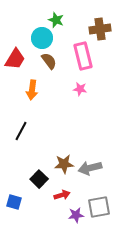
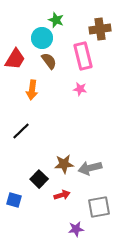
black line: rotated 18 degrees clockwise
blue square: moved 2 px up
purple star: moved 14 px down
